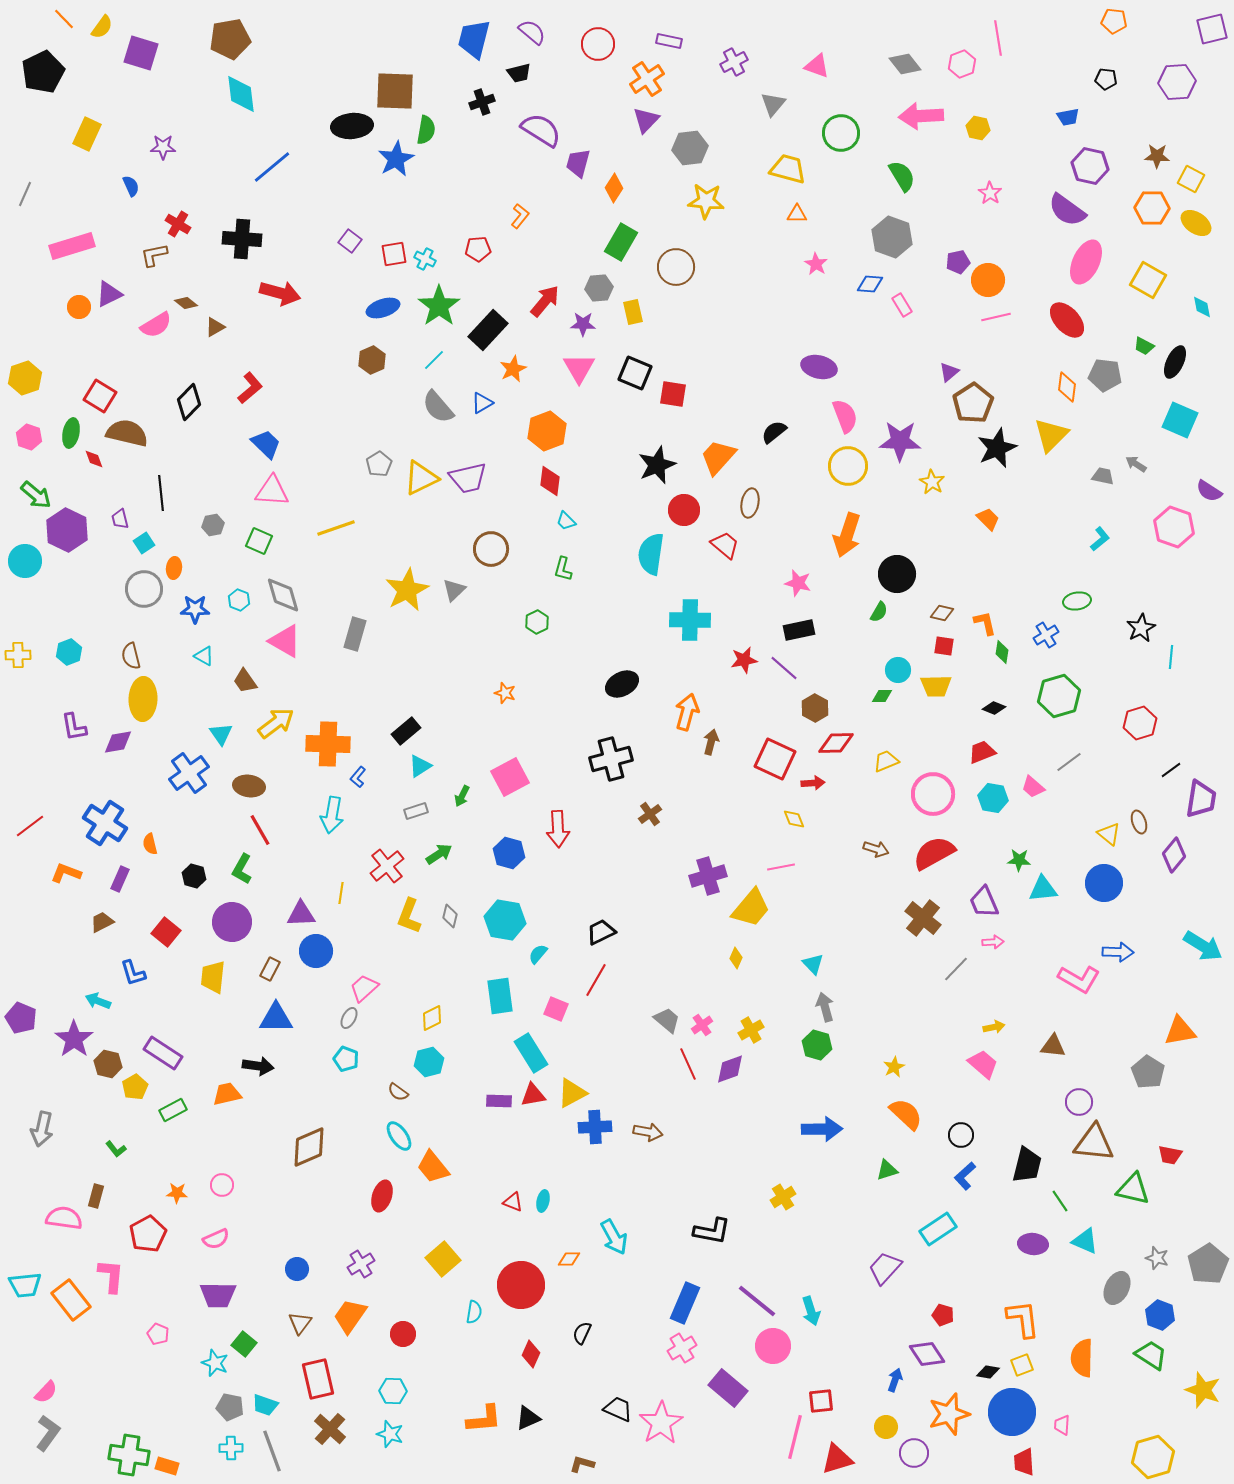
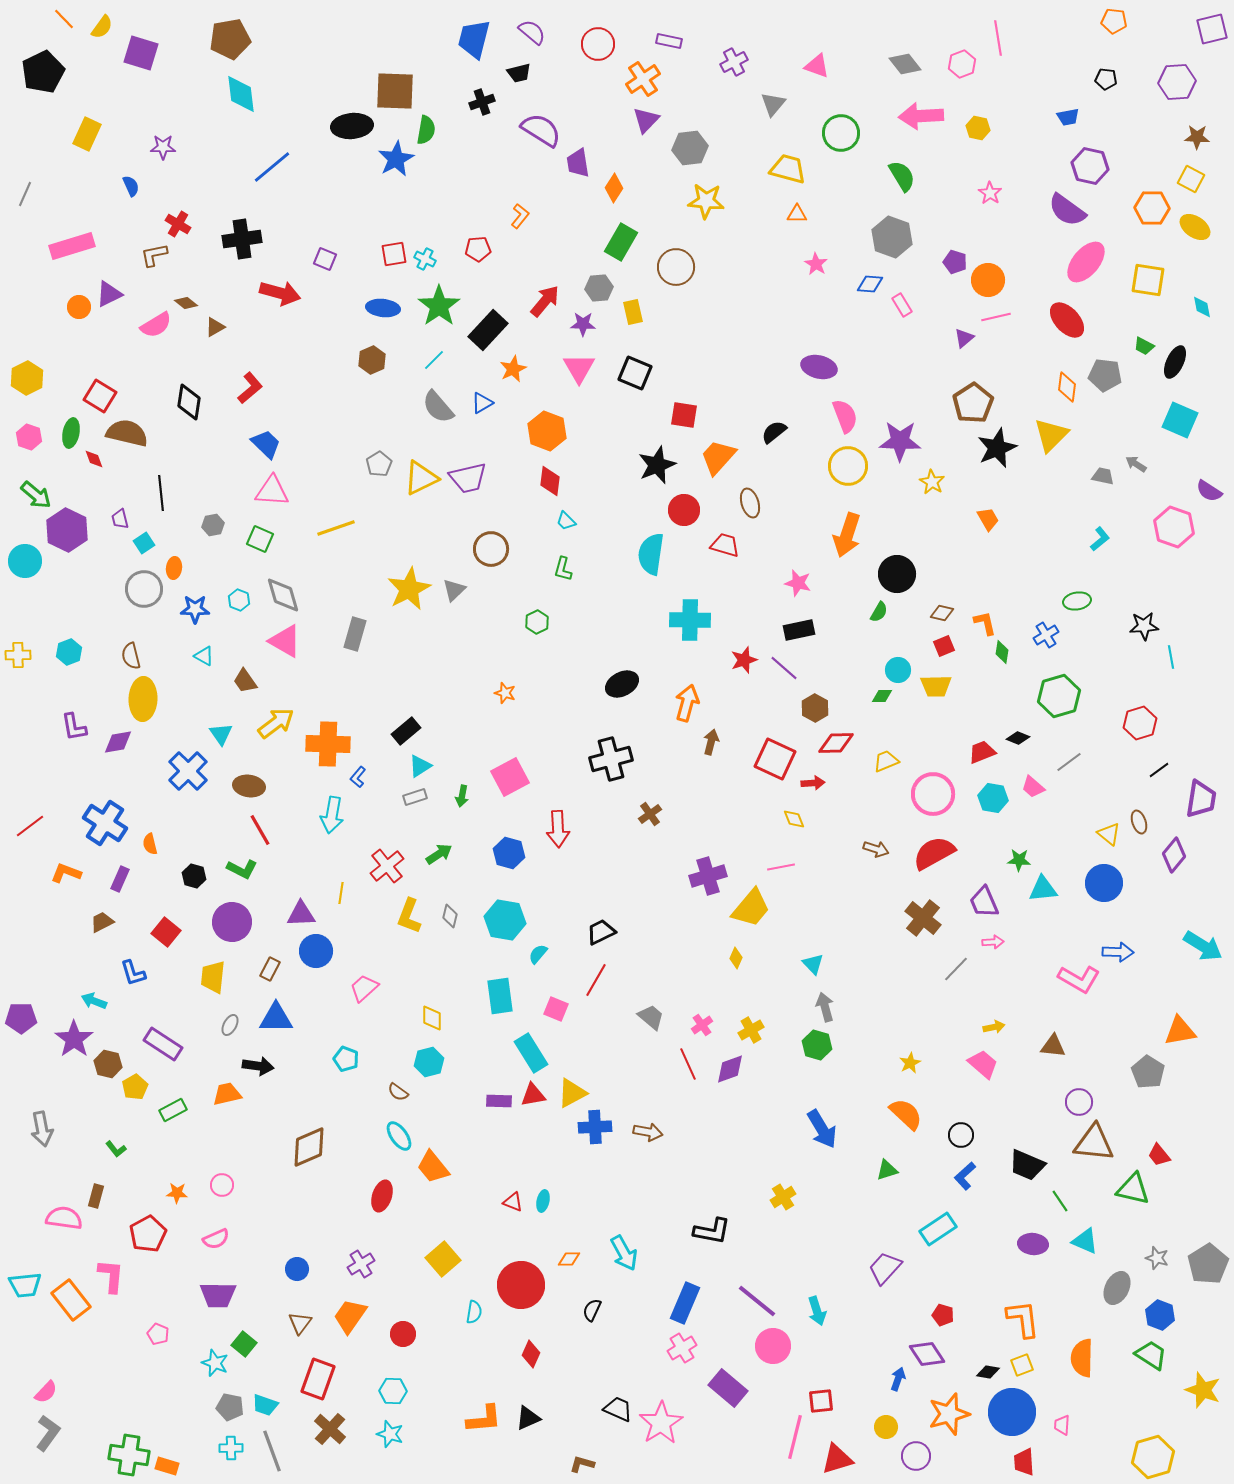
orange cross at (647, 79): moved 4 px left
brown star at (1157, 156): moved 40 px right, 19 px up
purple trapezoid at (578, 163): rotated 24 degrees counterclockwise
yellow ellipse at (1196, 223): moved 1 px left, 4 px down
black cross at (242, 239): rotated 12 degrees counterclockwise
purple square at (350, 241): moved 25 px left, 18 px down; rotated 15 degrees counterclockwise
purple pentagon at (958, 262): moved 3 px left; rotated 30 degrees clockwise
pink ellipse at (1086, 262): rotated 15 degrees clockwise
yellow square at (1148, 280): rotated 21 degrees counterclockwise
blue ellipse at (383, 308): rotated 24 degrees clockwise
purple triangle at (949, 372): moved 15 px right, 34 px up
yellow hexagon at (25, 378): moved 2 px right; rotated 8 degrees counterclockwise
red square at (673, 394): moved 11 px right, 21 px down
black diamond at (189, 402): rotated 36 degrees counterclockwise
orange hexagon at (547, 431): rotated 18 degrees counterclockwise
brown ellipse at (750, 503): rotated 28 degrees counterclockwise
orange trapezoid at (988, 519): rotated 15 degrees clockwise
green square at (259, 541): moved 1 px right, 2 px up
red trapezoid at (725, 545): rotated 24 degrees counterclockwise
yellow star at (407, 590): moved 2 px right, 1 px up
black star at (1141, 628): moved 3 px right, 2 px up; rotated 24 degrees clockwise
red square at (944, 646): rotated 30 degrees counterclockwise
cyan line at (1171, 657): rotated 15 degrees counterclockwise
red star at (744, 660): rotated 8 degrees counterclockwise
black diamond at (994, 708): moved 24 px right, 30 px down
orange arrow at (687, 712): moved 9 px up
black line at (1171, 770): moved 12 px left
blue cross at (189, 773): moved 1 px left, 2 px up; rotated 9 degrees counterclockwise
green arrow at (462, 796): rotated 15 degrees counterclockwise
gray rectangle at (416, 811): moved 1 px left, 14 px up
green L-shape at (242, 869): rotated 92 degrees counterclockwise
cyan arrow at (98, 1001): moved 4 px left
purple pentagon at (21, 1018): rotated 24 degrees counterclockwise
gray ellipse at (349, 1018): moved 119 px left, 7 px down
yellow diamond at (432, 1018): rotated 64 degrees counterclockwise
gray trapezoid at (667, 1020): moved 16 px left, 3 px up
purple rectangle at (163, 1053): moved 9 px up
yellow star at (894, 1067): moved 16 px right, 4 px up
gray arrow at (42, 1129): rotated 24 degrees counterclockwise
blue arrow at (822, 1129): rotated 60 degrees clockwise
red trapezoid at (1170, 1155): moved 11 px left; rotated 40 degrees clockwise
black trapezoid at (1027, 1165): rotated 99 degrees clockwise
cyan arrow at (614, 1237): moved 10 px right, 16 px down
cyan arrow at (811, 1311): moved 6 px right
black semicircle at (582, 1333): moved 10 px right, 23 px up
red rectangle at (318, 1379): rotated 33 degrees clockwise
blue arrow at (895, 1380): moved 3 px right, 1 px up
purple circle at (914, 1453): moved 2 px right, 3 px down
